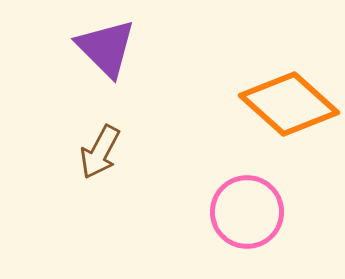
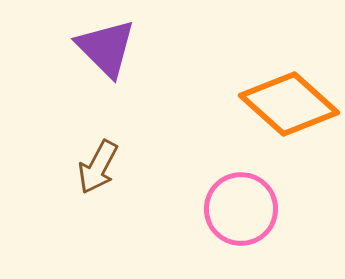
brown arrow: moved 2 px left, 15 px down
pink circle: moved 6 px left, 3 px up
